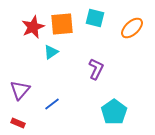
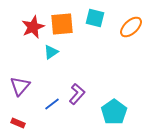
orange ellipse: moved 1 px left, 1 px up
purple L-shape: moved 19 px left, 25 px down; rotated 15 degrees clockwise
purple triangle: moved 4 px up
